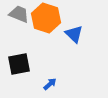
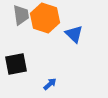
gray trapezoid: moved 2 px right, 1 px down; rotated 60 degrees clockwise
orange hexagon: moved 1 px left
black square: moved 3 px left
